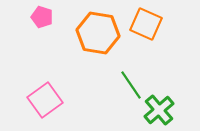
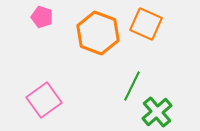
orange hexagon: rotated 12 degrees clockwise
green line: moved 1 px right, 1 px down; rotated 60 degrees clockwise
pink square: moved 1 px left
green cross: moved 2 px left, 2 px down
